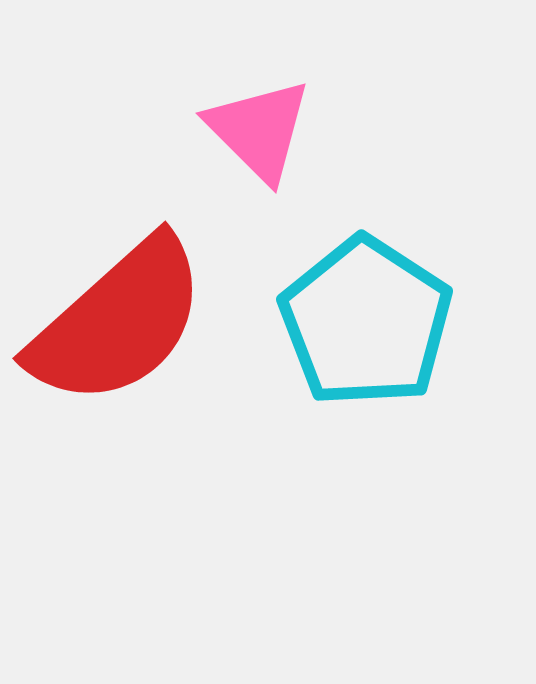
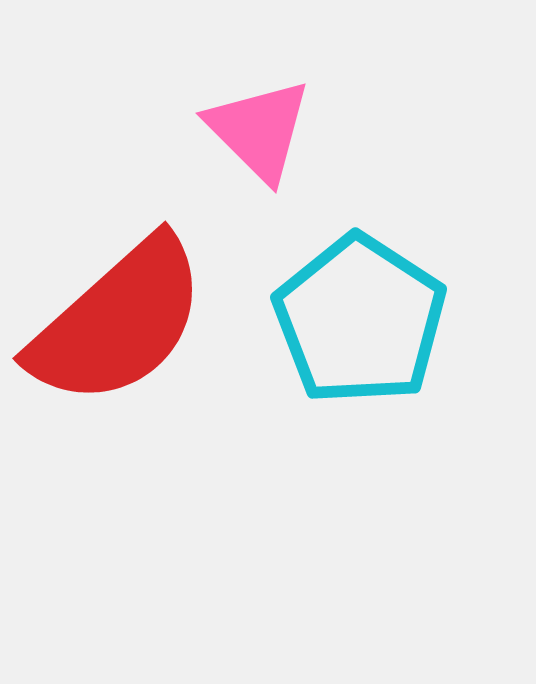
cyan pentagon: moved 6 px left, 2 px up
